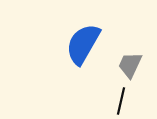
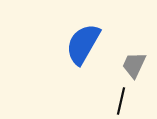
gray trapezoid: moved 4 px right
